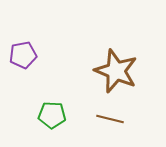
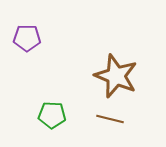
purple pentagon: moved 4 px right, 17 px up; rotated 12 degrees clockwise
brown star: moved 5 px down
